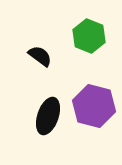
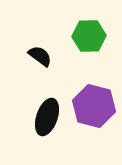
green hexagon: rotated 24 degrees counterclockwise
black ellipse: moved 1 px left, 1 px down
